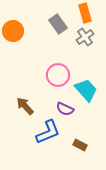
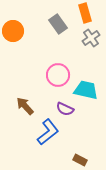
gray cross: moved 6 px right, 1 px down
cyan trapezoid: rotated 35 degrees counterclockwise
blue L-shape: rotated 16 degrees counterclockwise
brown rectangle: moved 15 px down
